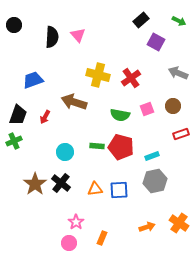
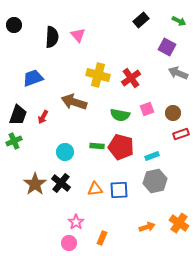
purple square: moved 11 px right, 5 px down
blue trapezoid: moved 2 px up
brown circle: moved 7 px down
red arrow: moved 2 px left
